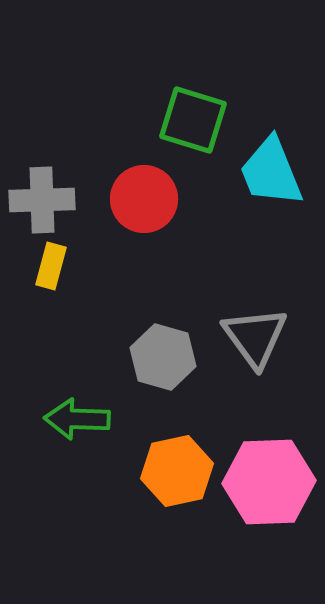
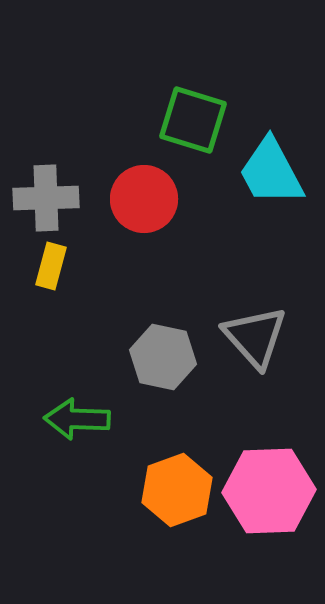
cyan trapezoid: rotated 6 degrees counterclockwise
gray cross: moved 4 px right, 2 px up
gray triangle: rotated 6 degrees counterclockwise
gray hexagon: rotated 4 degrees counterclockwise
orange hexagon: moved 19 px down; rotated 8 degrees counterclockwise
pink hexagon: moved 9 px down
